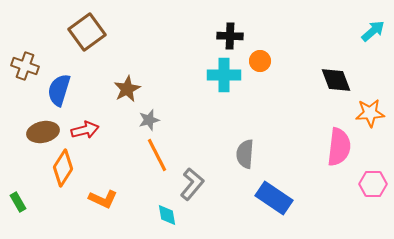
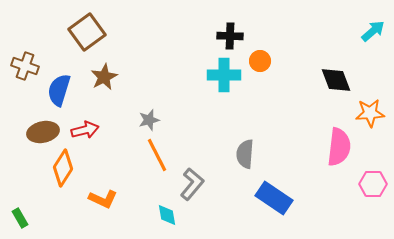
brown star: moved 23 px left, 12 px up
green rectangle: moved 2 px right, 16 px down
